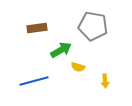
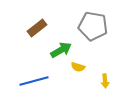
brown rectangle: rotated 30 degrees counterclockwise
